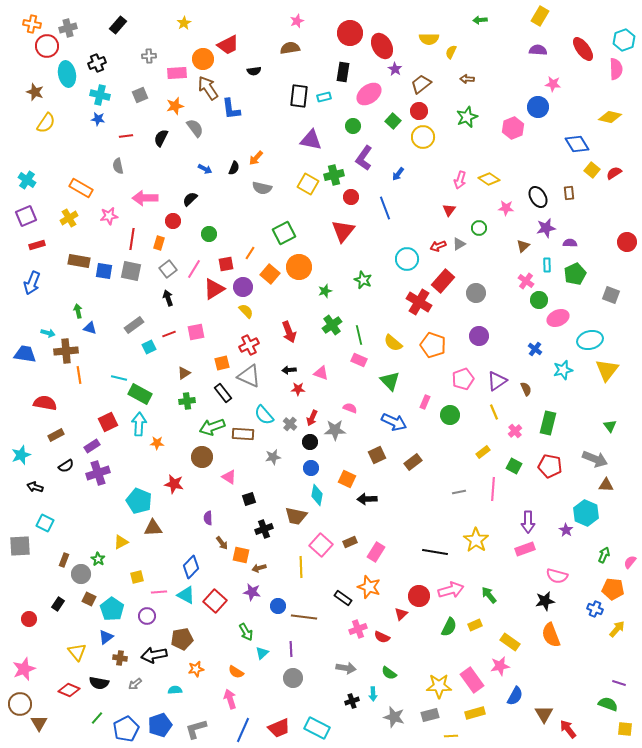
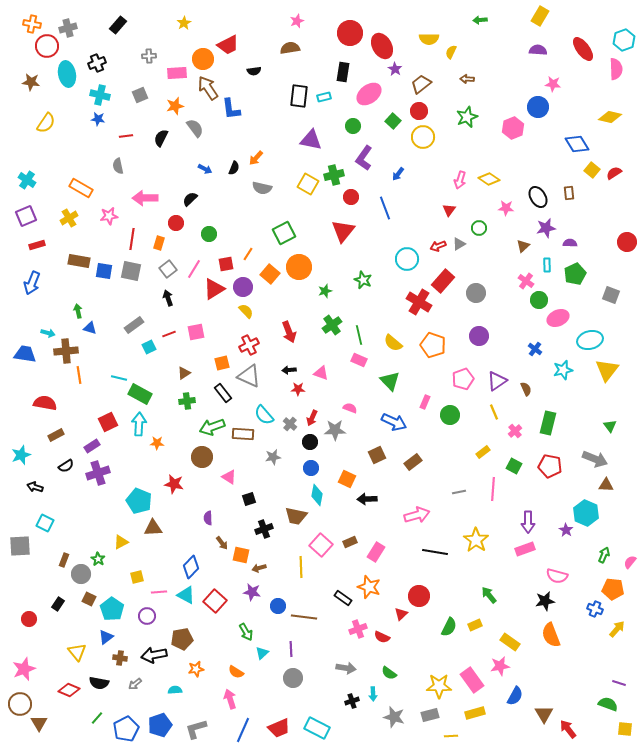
brown star at (35, 92): moved 4 px left, 10 px up; rotated 12 degrees counterclockwise
red circle at (173, 221): moved 3 px right, 2 px down
orange line at (250, 253): moved 2 px left, 1 px down
pink arrow at (451, 590): moved 34 px left, 75 px up
